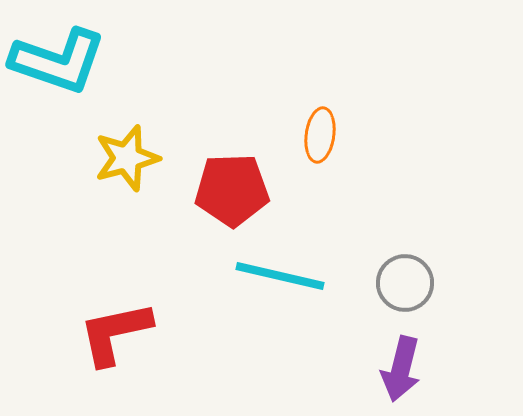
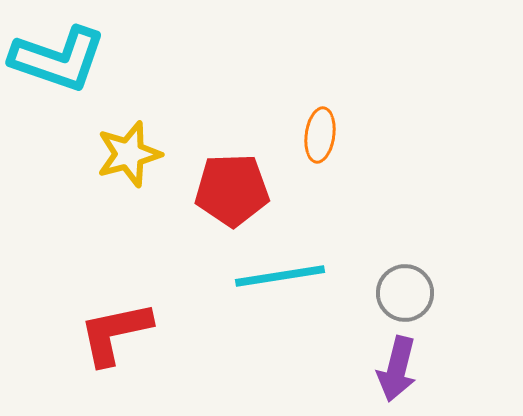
cyan L-shape: moved 2 px up
yellow star: moved 2 px right, 4 px up
cyan line: rotated 22 degrees counterclockwise
gray circle: moved 10 px down
purple arrow: moved 4 px left
